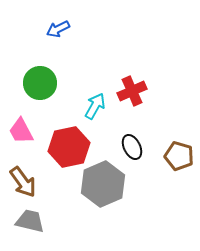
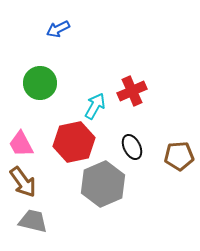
pink trapezoid: moved 13 px down
red hexagon: moved 5 px right, 5 px up
brown pentagon: rotated 20 degrees counterclockwise
gray trapezoid: moved 3 px right
